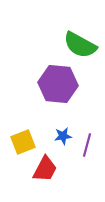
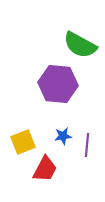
purple line: rotated 10 degrees counterclockwise
